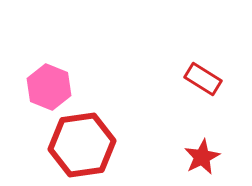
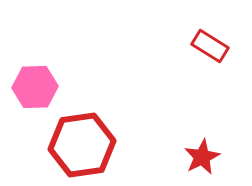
red rectangle: moved 7 px right, 33 px up
pink hexagon: moved 14 px left; rotated 24 degrees counterclockwise
